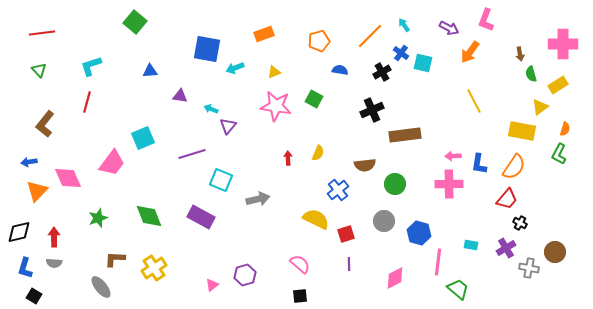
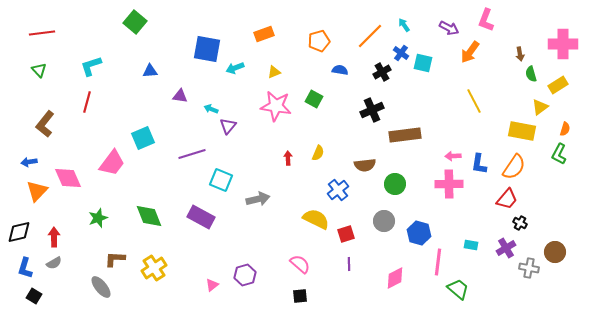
gray semicircle at (54, 263): rotated 35 degrees counterclockwise
